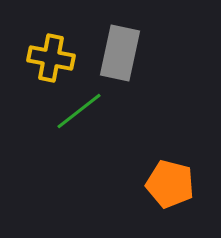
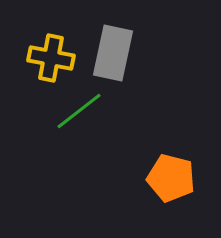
gray rectangle: moved 7 px left
orange pentagon: moved 1 px right, 6 px up
